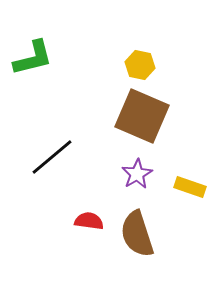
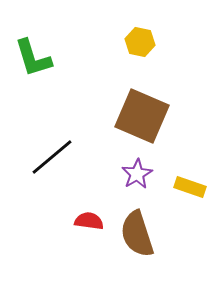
green L-shape: rotated 87 degrees clockwise
yellow hexagon: moved 23 px up
